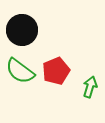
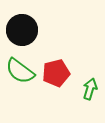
red pentagon: moved 2 px down; rotated 8 degrees clockwise
green arrow: moved 2 px down
